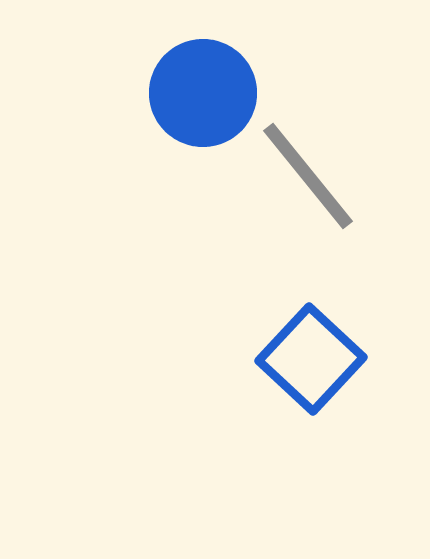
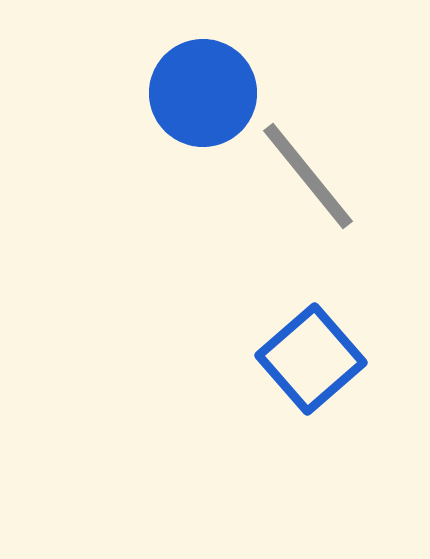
blue square: rotated 6 degrees clockwise
